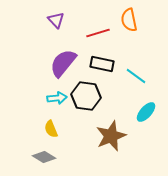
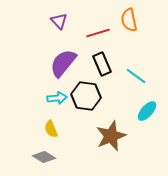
purple triangle: moved 3 px right, 1 px down
black rectangle: rotated 55 degrees clockwise
cyan ellipse: moved 1 px right, 1 px up
